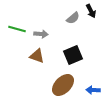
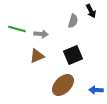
gray semicircle: moved 3 px down; rotated 32 degrees counterclockwise
brown triangle: rotated 42 degrees counterclockwise
blue arrow: moved 3 px right
